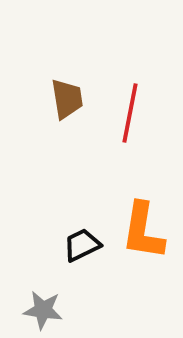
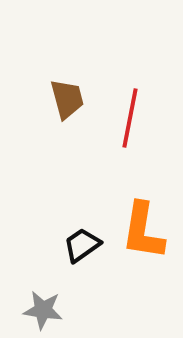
brown trapezoid: rotated 6 degrees counterclockwise
red line: moved 5 px down
black trapezoid: rotated 9 degrees counterclockwise
